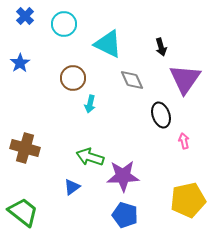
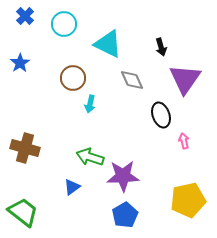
blue pentagon: rotated 25 degrees clockwise
